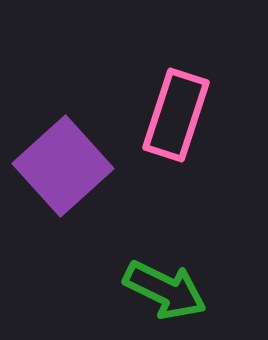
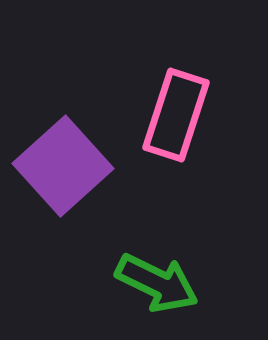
green arrow: moved 8 px left, 7 px up
